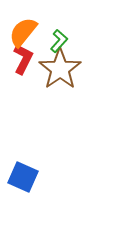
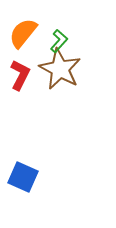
orange semicircle: moved 1 px down
red L-shape: moved 3 px left, 16 px down
brown star: rotated 9 degrees counterclockwise
